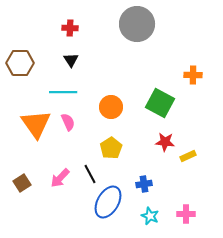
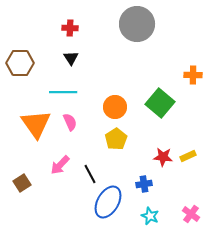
black triangle: moved 2 px up
green square: rotated 12 degrees clockwise
orange circle: moved 4 px right
pink semicircle: moved 2 px right
red star: moved 2 px left, 15 px down
yellow pentagon: moved 5 px right, 9 px up
pink arrow: moved 13 px up
pink cross: moved 5 px right; rotated 36 degrees clockwise
